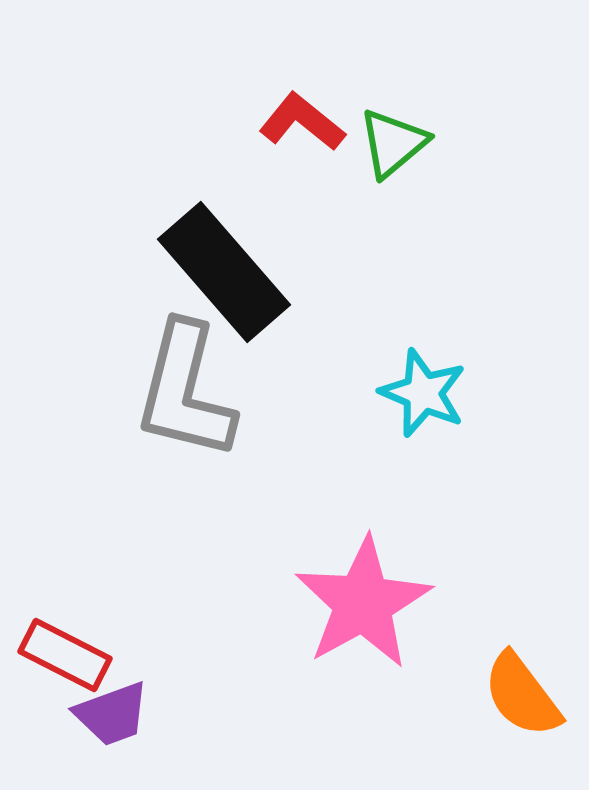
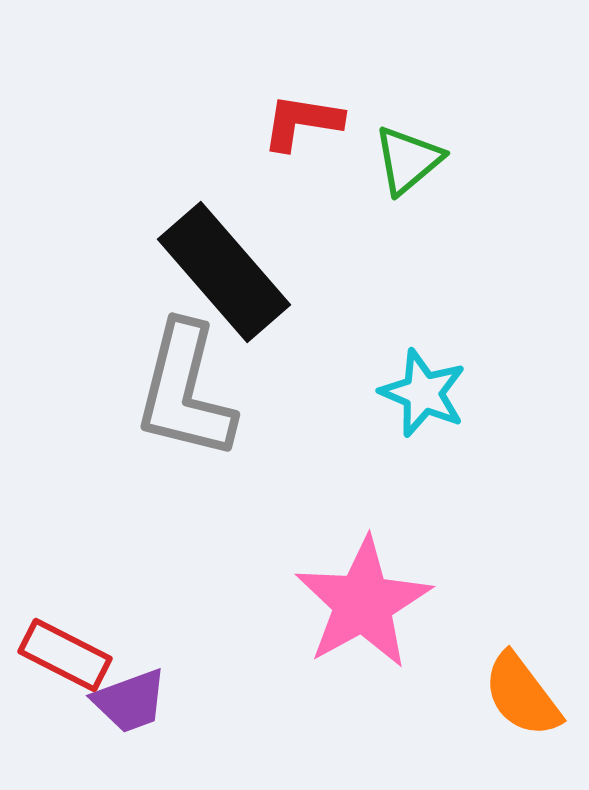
red L-shape: rotated 30 degrees counterclockwise
green triangle: moved 15 px right, 17 px down
purple trapezoid: moved 18 px right, 13 px up
